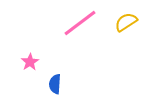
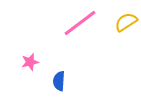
pink star: rotated 18 degrees clockwise
blue semicircle: moved 4 px right, 3 px up
